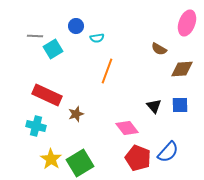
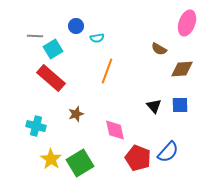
red rectangle: moved 4 px right, 17 px up; rotated 16 degrees clockwise
pink diamond: moved 12 px left, 2 px down; rotated 25 degrees clockwise
